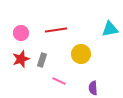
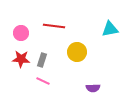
red line: moved 2 px left, 4 px up; rotated 15 degrees clockwise
yellow circle: moved 4 px left, 2 px up
red star: rotated 24 degrees clockwise
pink line: moved 16 px left
purple semicircle: rotated 88 degrees counterclockwise
